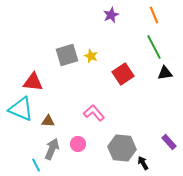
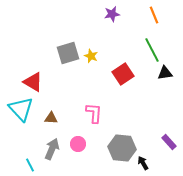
purple star: moved 1 px right, 1 px up; rotated 14 degrees clockwise
green line: moved 2 px left, 3 px down
gray square: moved 1 px right, 2 px up
red triangle: rotated 25 degrees clockwise
cyan triangle: rotated 24 degrees clockwise
pink L-shape: rotated 45 degrees clockwise
brown triangle: moved 3 px right, 3 px up
cyan line: moved 6 px left
